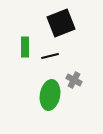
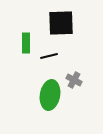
black square: rotated 20 degrees clockwise
green rectangle: moved 1 px right, 4 px up
black line: moved 1 px left
